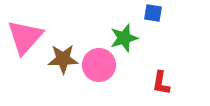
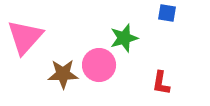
blue square: moved 14 px right
brown star: moved 15 px down
